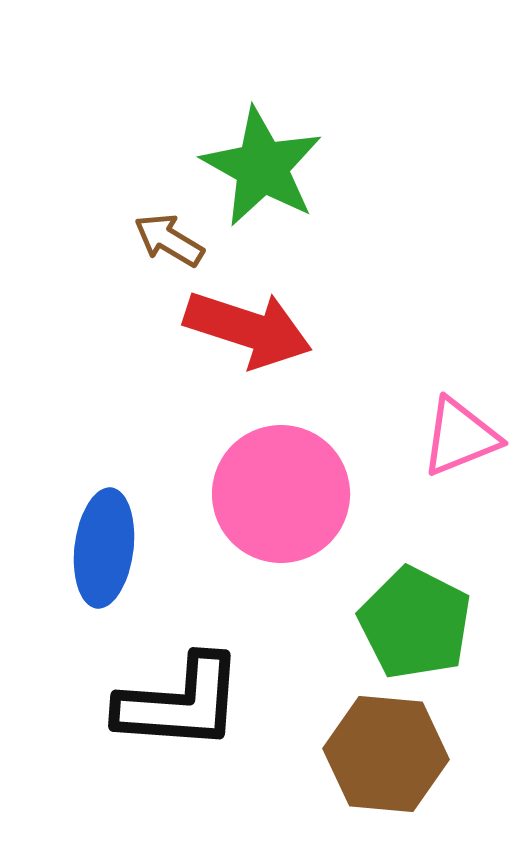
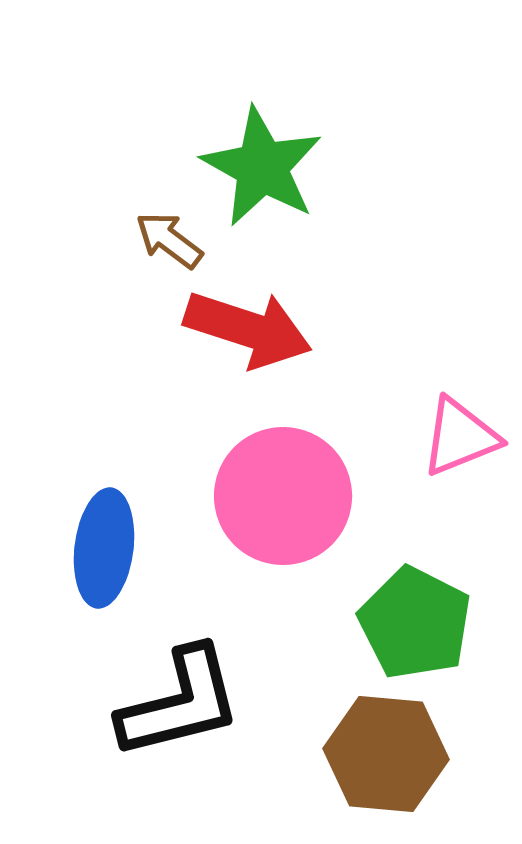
brown arrow: rotated 6 degrees clockwise
pink circle: moved 2 px right, 2 px down
black L-shape: rotated 18 degrees counterclockwise
